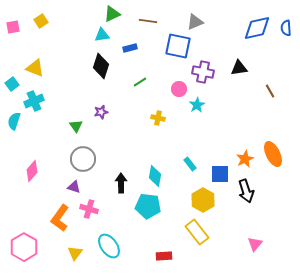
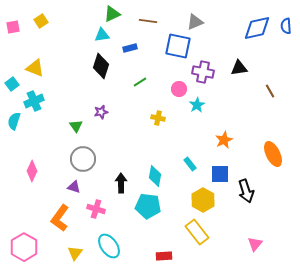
blue semicircle at (286, 28): moved 2 px up
orange star at (245, 159): moved 21 px left, 19 px up
pink diamond at (32, 171): rotated 15 degrees counterclockwise
pink cross at (89, 209): moved 7 px right
